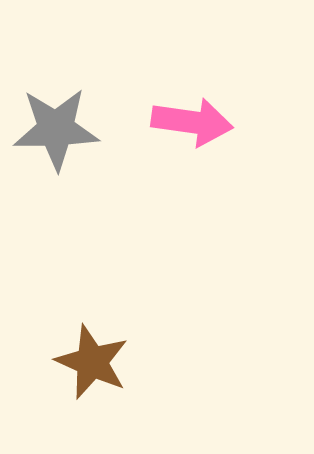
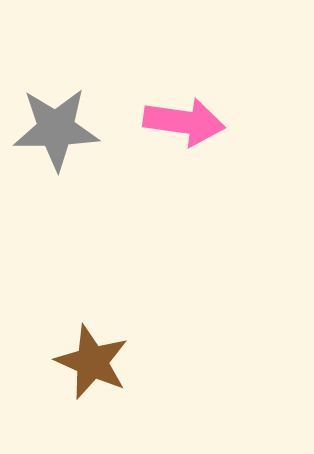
pink arrow: moved 8 px left
